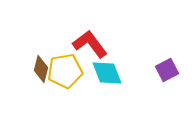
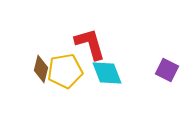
red L-shape: rotated 21 degrees clockwise
purple square: rotated 35 degrees counterclockwise
